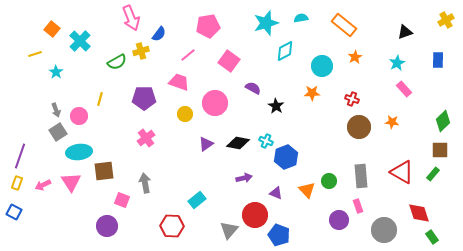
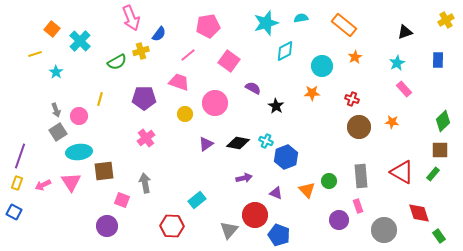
green rectangle at (432, 237): moved 7 px right, 1 px up
